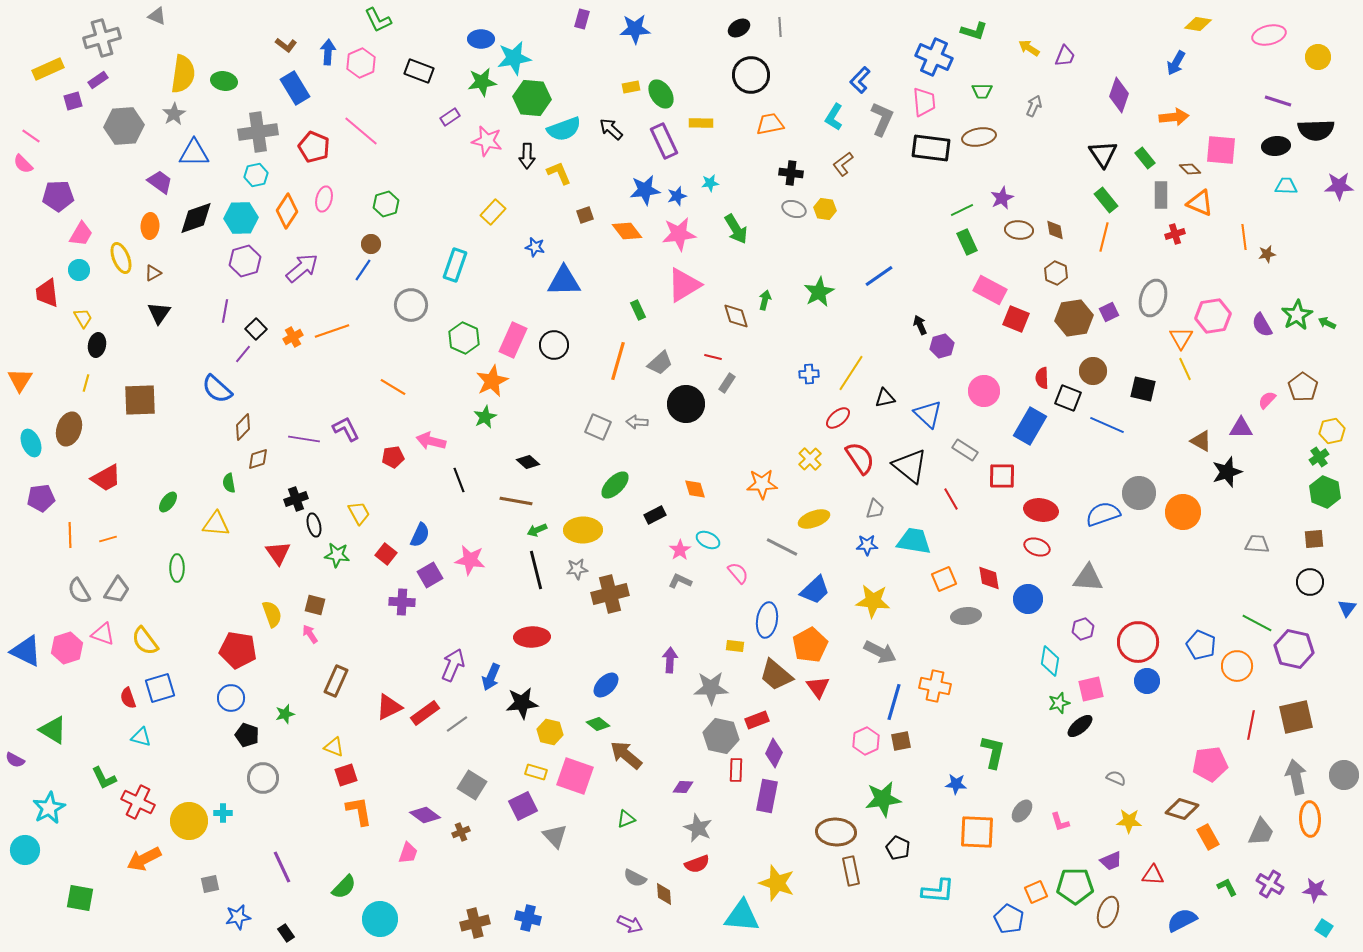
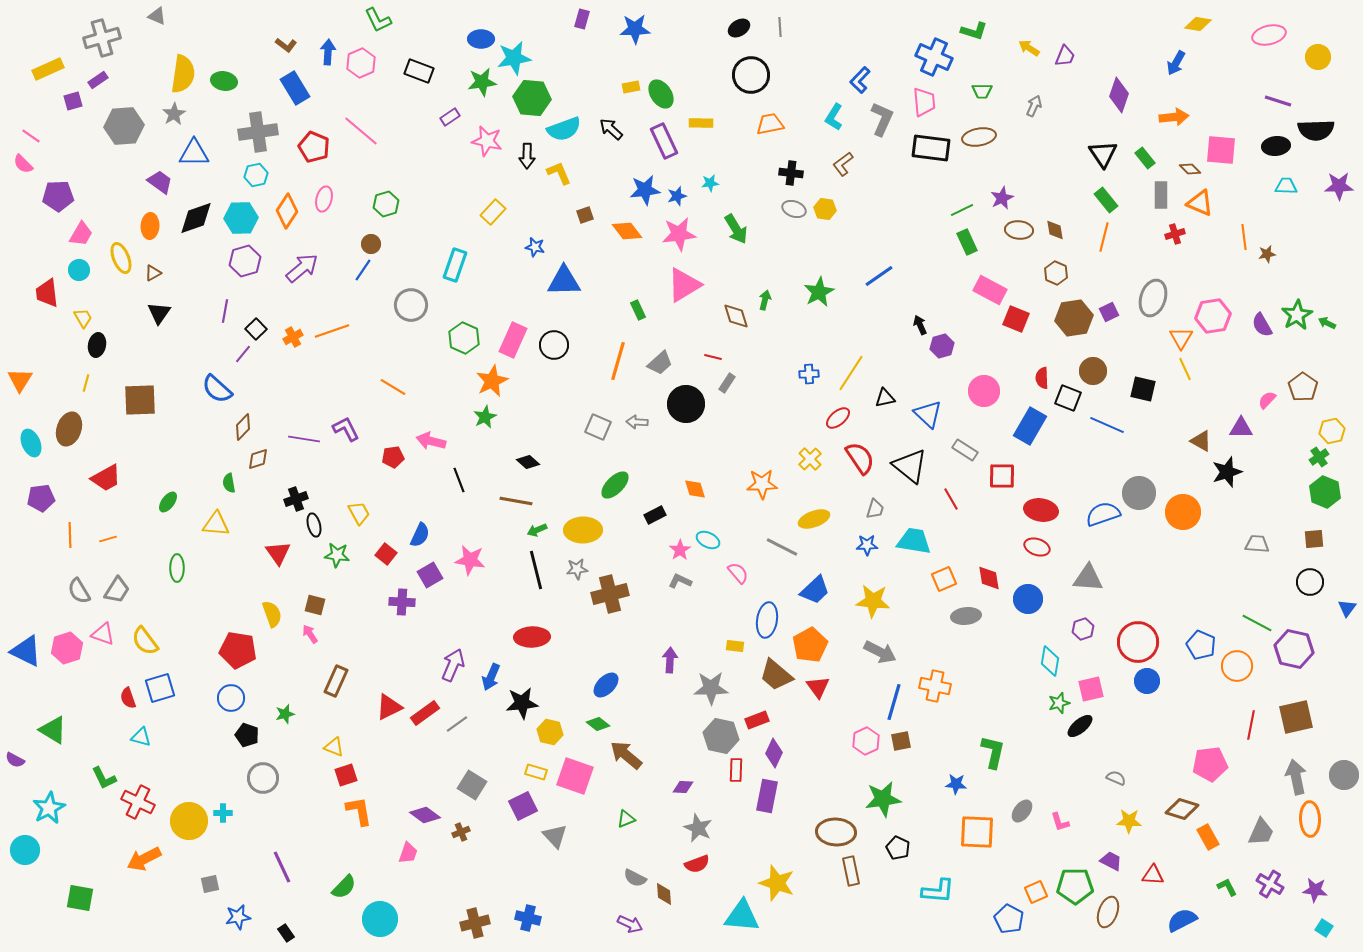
purple trapezoid at (1111, 861): rotated 130 degrees counterclockwise
